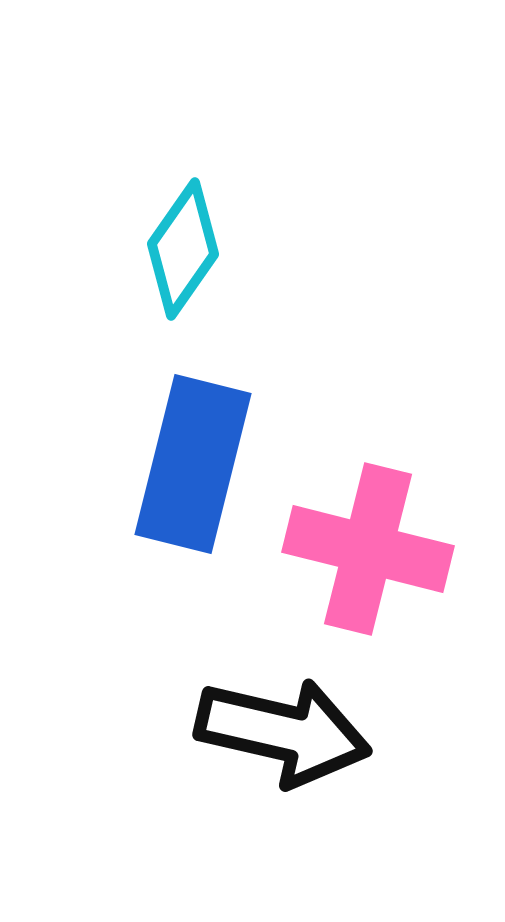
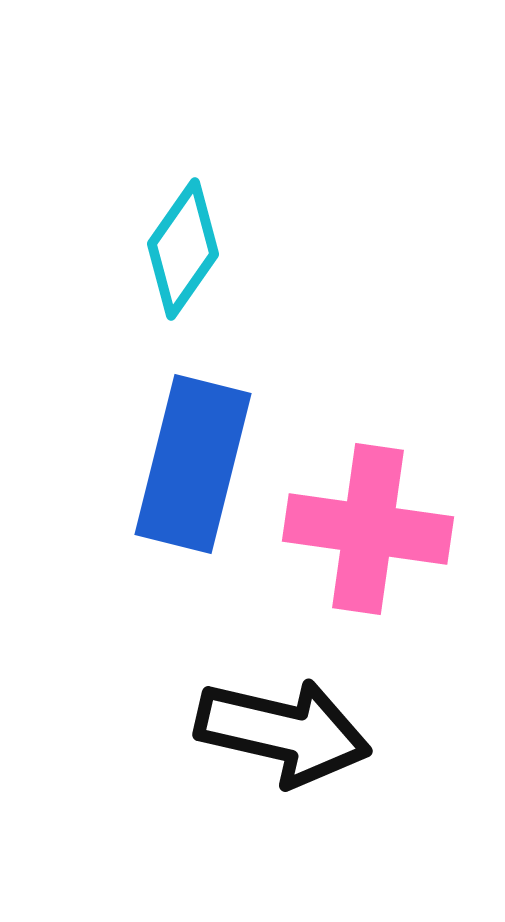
pink cross: moved 20 px up; rotated 6 degrees counterclockwise
